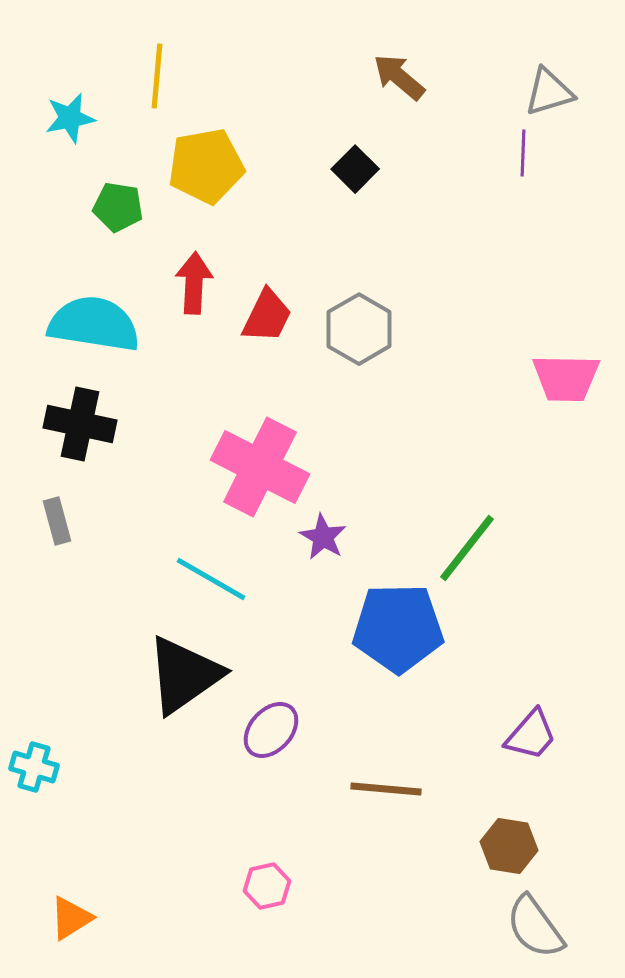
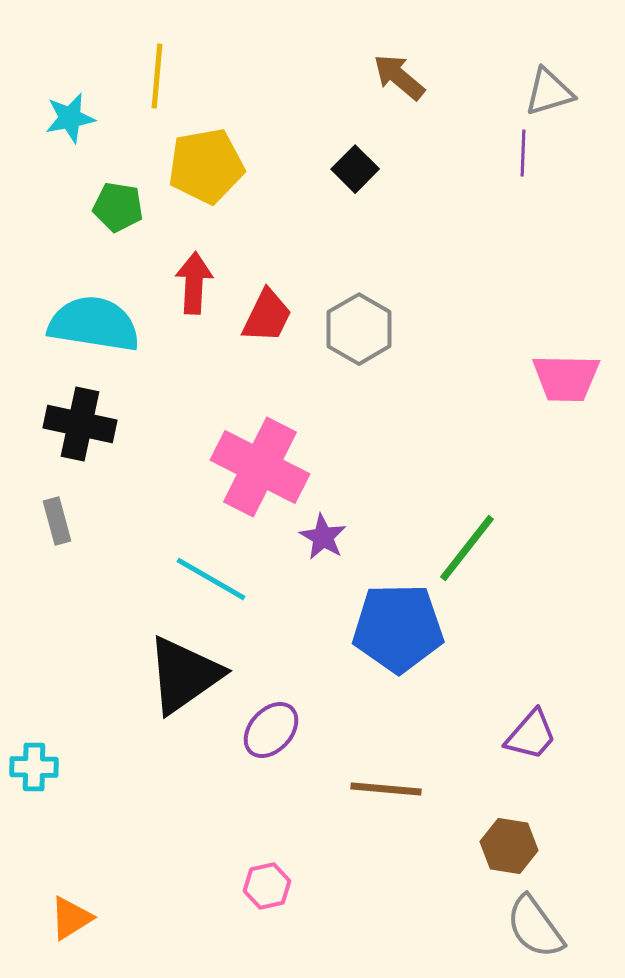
cyan cross: rotated 15 degrees counterclockwise
